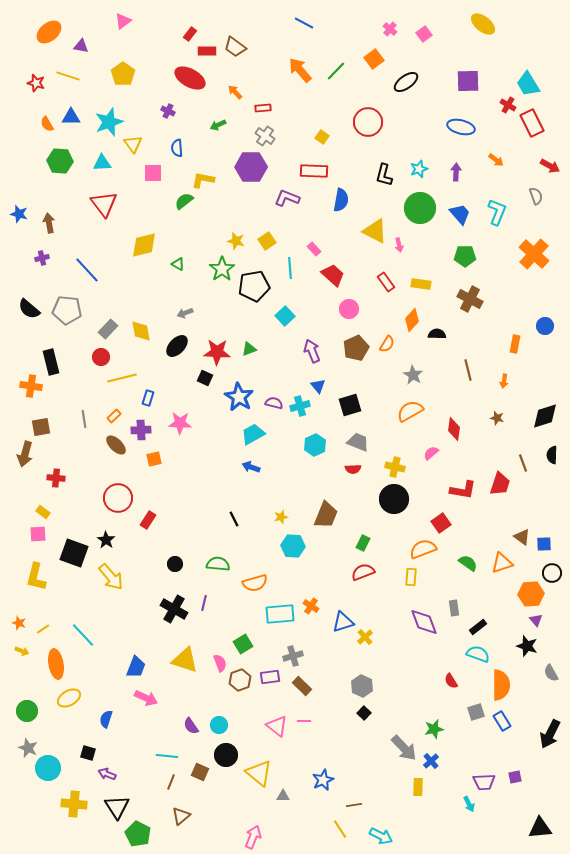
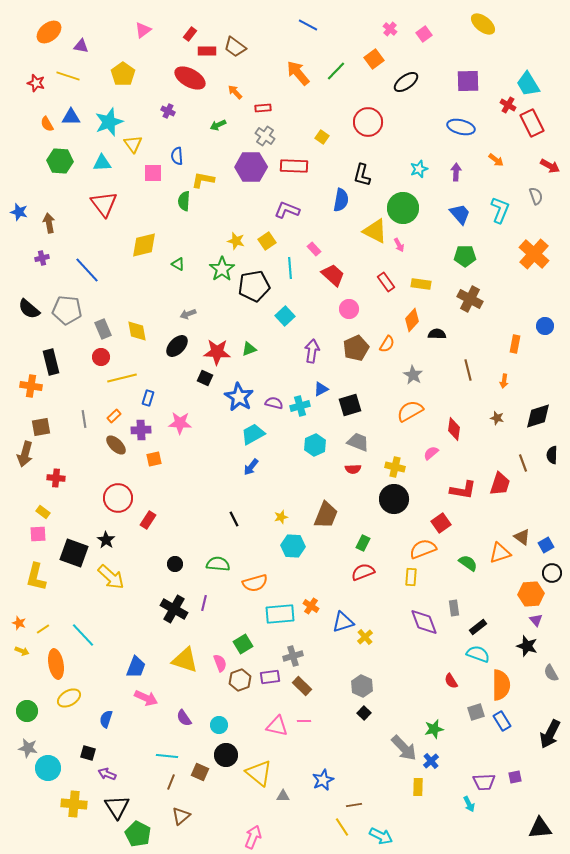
pink triangle at (123, 21): moved 20 px right, 9 px down
blue line at (304, 23): moved 4 px right, 2 px down
orange arrow at (300, 70): moved 2 px left, 3 px down
blue semicircle at (177, 148): moved 8 px down
red rectangle at (314, 171): moved 20 px left, 5 px up
black L-shape at (384, 175): moved 22 px left
purple L-shape at (287, 198): moved 12 px down
green semicircle at (184, 201): rotated 48 degrees counterclockwise
green circle at (420, 208): moved 17 px left
cyan L-shape at (497, 212): moved 3 px right, 2 px up
blue star at (19, 214): moved 2 px up
pink arrow at (399, 245): rotated 16 degrees counterclockwise
gray arrow at (185, 313): moved 3 px right, 1 px down
gray rectangle at (108, 329): moved 5 px left; rotated 66 degrees counterclockwise
yellow diamond at (141, 331): moved 4 px left
purple arrow at (312, 351): rotated 30 degrees clockwise
blue triangle at (318, 386): moved 3 px right, 3 px down; rotated 42 degrees clockwise
black diamond at (545, 416): moved 7 px left
blue arrow at (251, 467): rotated 72 degrees counterclockwise
blue square at (544, 544): moved 2 px right, 1 px down; rotated 28 degrees counterclockwise
orange triangle at (502, 563): moved 2 px left, 10 px up
yellow arrow at (111, 577): rotated 8 degrees counterclockwise
purple semicircle at (191, 726): moved 7 px left, 8 px up
pink triangle at (277, 726): rotated 25 degrees counterclockwise
gray star at (28, 748): rotated 12 degrees counterclockwise
yellow line at (340, 829): moved 2 px right, 2 px up
